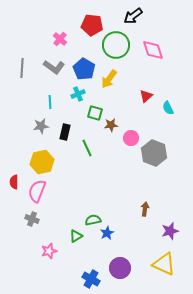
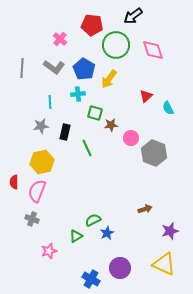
cyan cross: rotated 16 degrees clockwise
brown arrow: rotated 64 degrees clockwise
green semicircle: rotated 14 degrees counterclockwise
